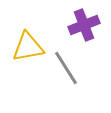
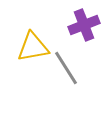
yellow triangle: moved 5 px right
